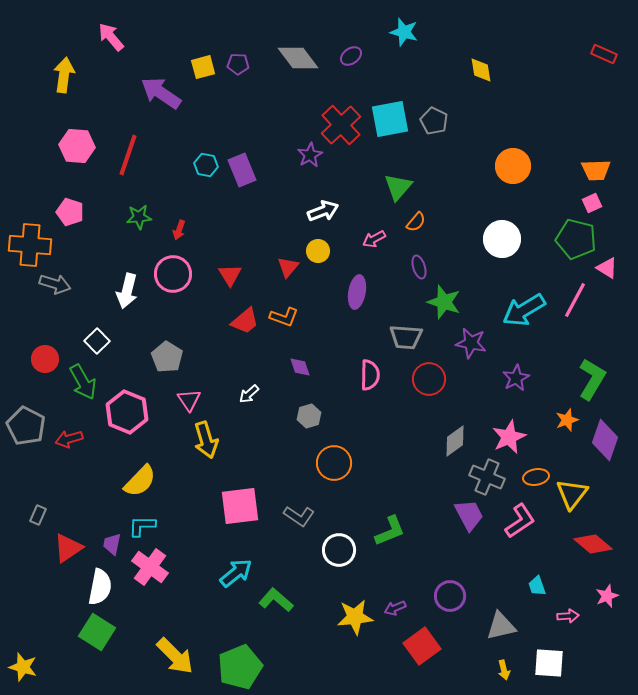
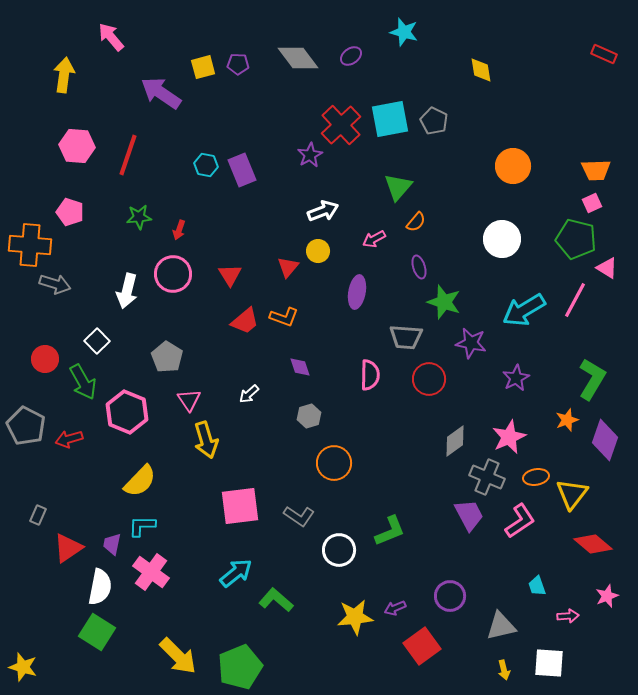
pink cross at (150, 567): moved 1 px right, 5 px down
yellow arrow at (175, 656): moved 3 px right
